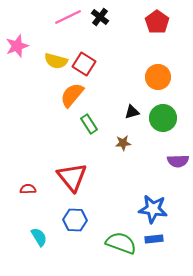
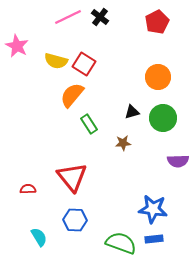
red pentagon: rotated 10 degrees clockwise
pink star: rotated 25 degrees counterclockwise
